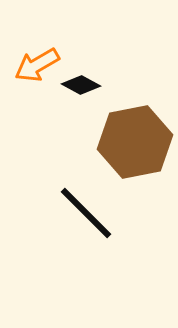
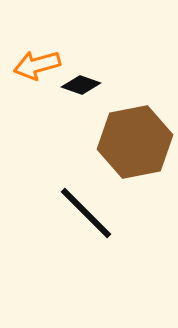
orange arrow: rotated 15 degrees clockwise
black diamond: rotated 9 degrees counterclockwise
